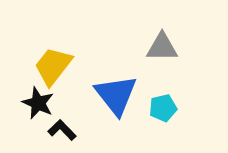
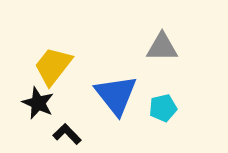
black L-shape: moved 5 px right, 4 px down
